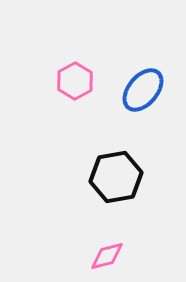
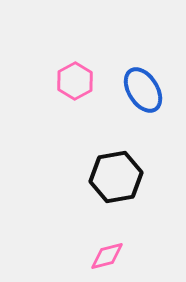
blue ellipse: rotated 72 degrees counterclockwise
